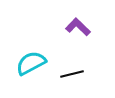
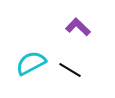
black line: moved 2 px left, 4 px up; rotated 45 degrees clockwise
